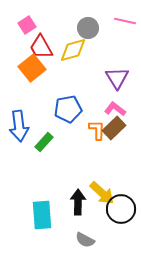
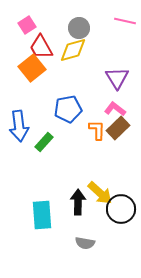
gray circle: moved 9 px left
brown rectangle: moved 4 px right
yellow arrow: moved 2 px left
gray semicircle: moved 3 px down; rotated 18 degrees counterclockwise
